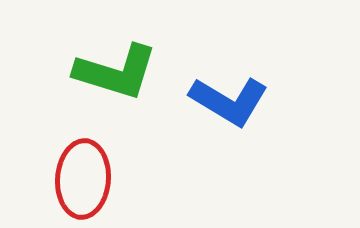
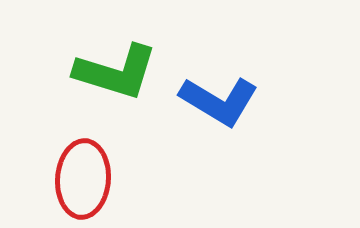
blue L-shape: moved 10 px left
